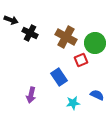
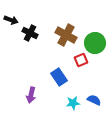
brown cross: moved 2 px up
blue semicircle: moved 3 px left, 5 px down
